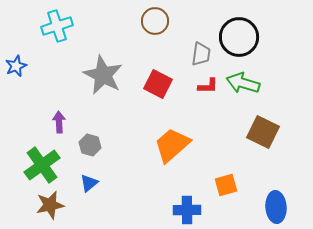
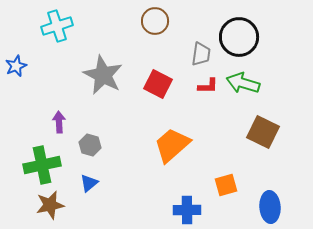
green cross: rotated 24 degrees clockwise
blue ellipse: moved 6 px left
